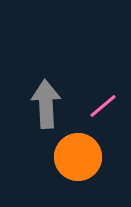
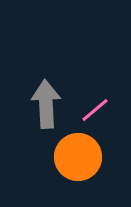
pink line: moved 8 px left, 4 px down
